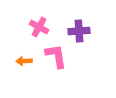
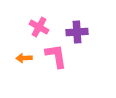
purple cross: moved 2 px left, 1 px down
orange arrow: moved 3 px up
